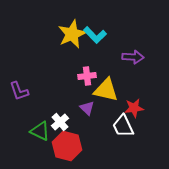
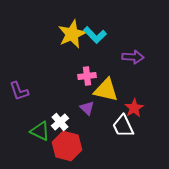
red star: rotated 24 degrees counterclockwise
